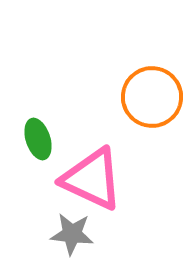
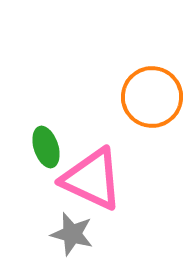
green ellipse: moved 8 px right, 8 px down
gray star: rotated 9 degrees clockwise
